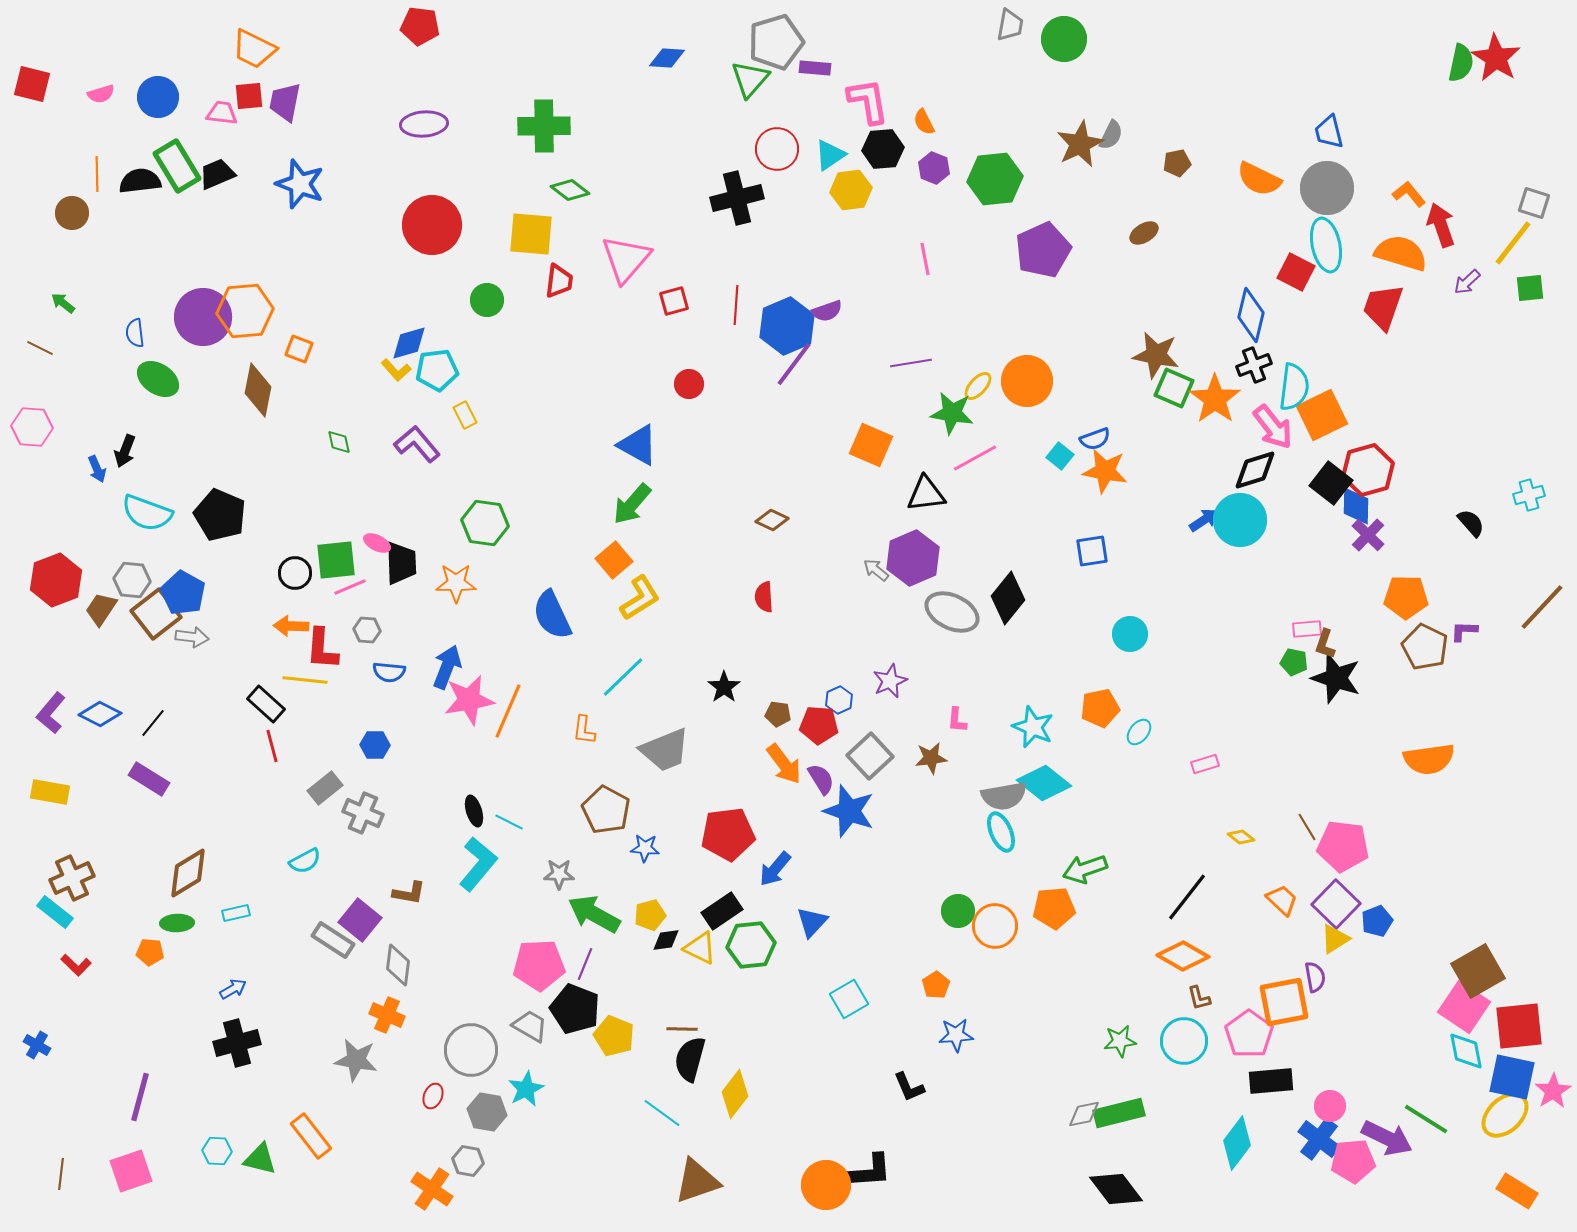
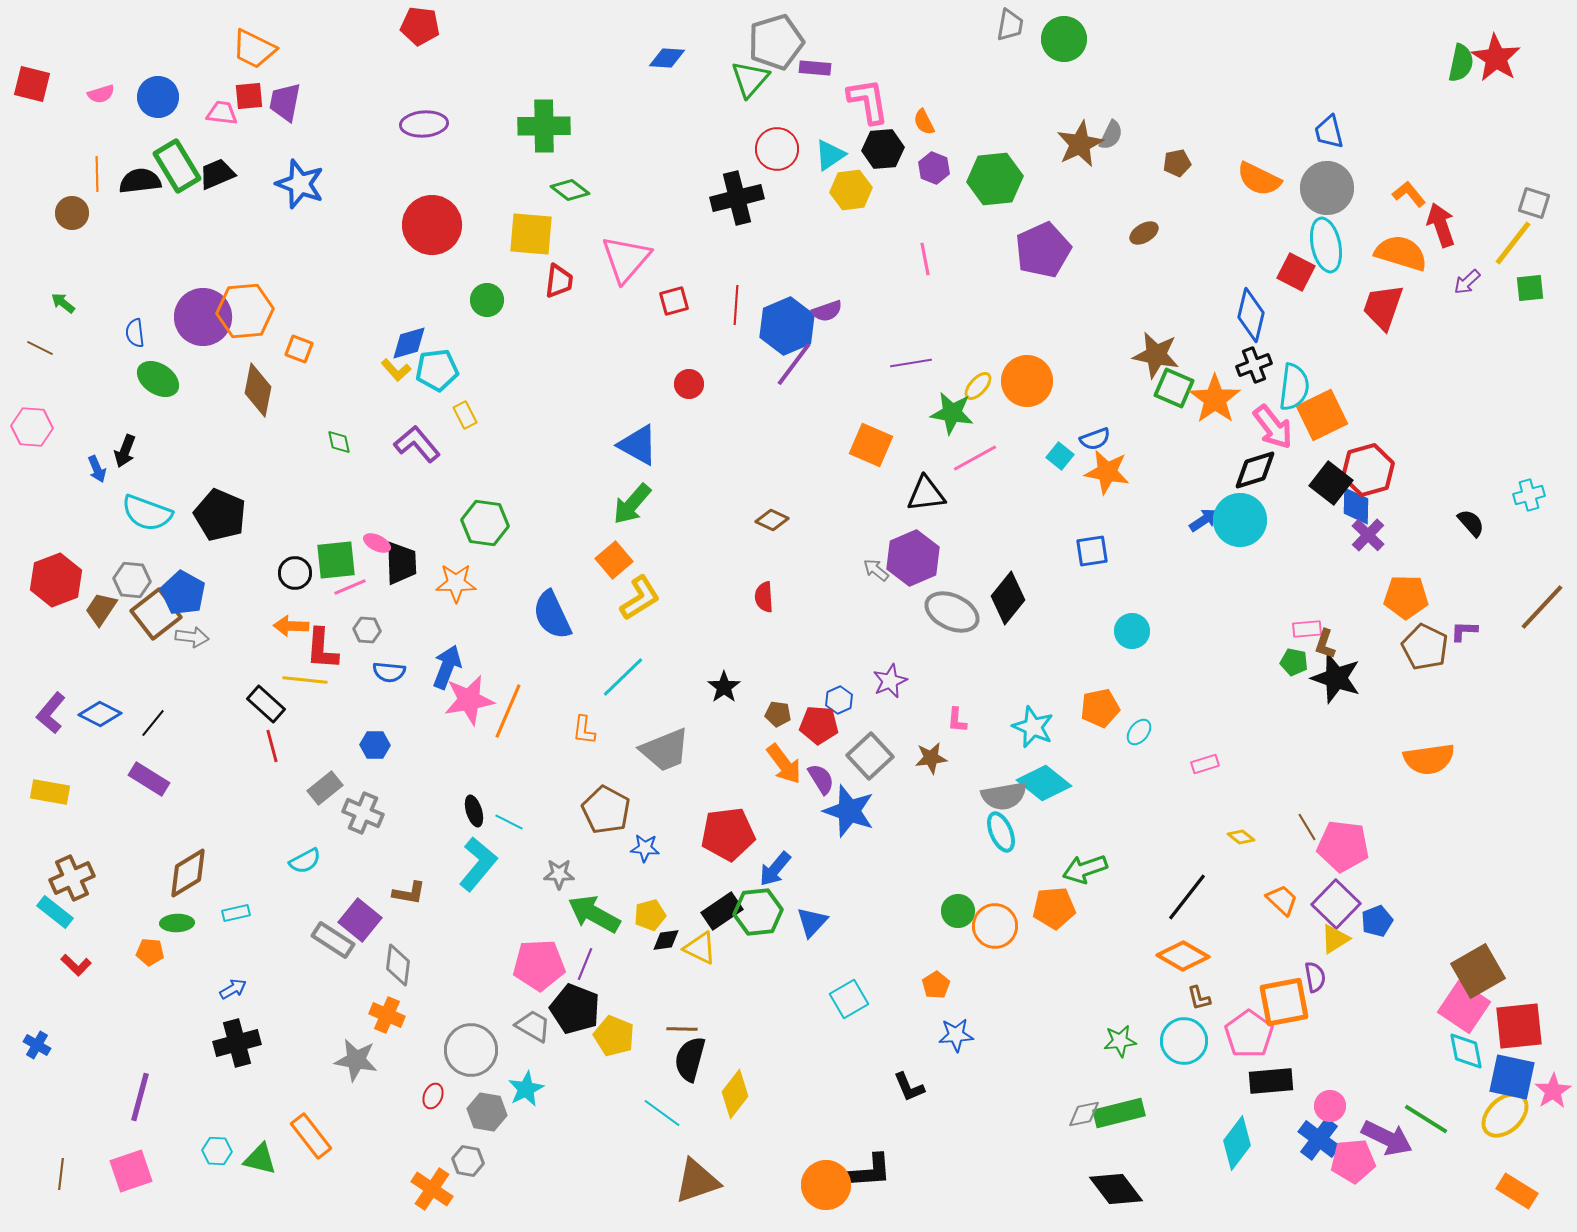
orange star at (1105, 471): moved 2 px right, 1 px down
cyan circle at (1130, 634): moved 2 px right, 3 px up
green hexagon at (751, 945): moved 7 px right, 33 px up
gray trapezoid at (530, 1026): moved 3 px right
